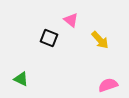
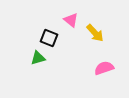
yellow arrow: moved 5 px left, 7 px up
green triangle: moved 17 px right, 21 px up; rotated 42 degrees counterclockwise
pink semicircle: moved 4 px left, 17 px up
